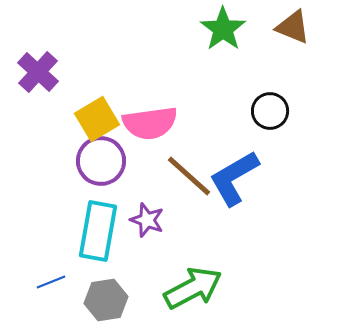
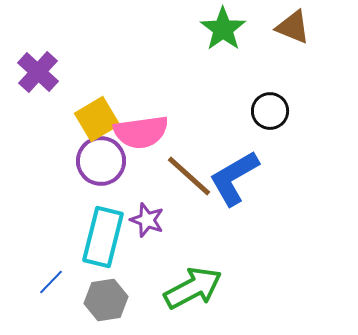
pink semicircle: moved 9 px left, 9 px down
cyan rectangle: moved 5 px right, 6 px down; rotated 4 degrees clockwise
blue line: rotated 24 degrees counterclockwise
